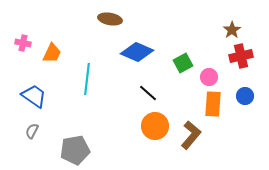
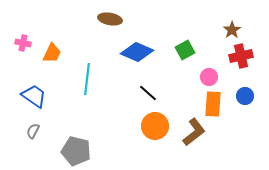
green square: moved 2 px right, 13 px up
gray semicircle: moved 1 px right
brown L-shape: moved 3 px right, 3 px up; rotated 12 degrees clockwise
gray pentagon: moved 1 px right, 1 px down; rotated 24 degrees clockwise
